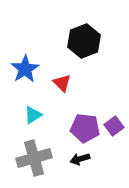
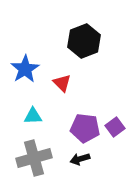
cyan triangle: moved 1 px down; rotated 30 degrees clockwise
purple square: moved 1 px right, 1 px down
